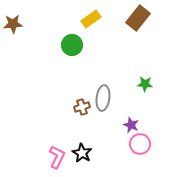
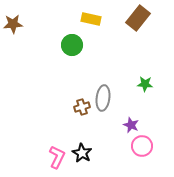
yellow rectangle: rotated 48 degrees clockwise
pink circle: moved 2 px right, 2 px down
